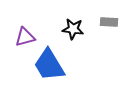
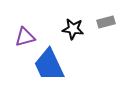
gray rectangle: moved 3 px left; rotated 18 degrees counterclockwise
blue trapezoid: rotated 6 degrees clockwise
